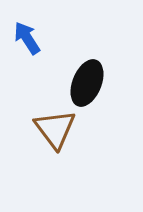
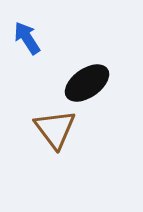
black ellipse: rotated 33 degrees clockwise
